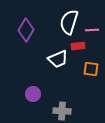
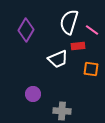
pink line: rotated 40 degrees clockwise
